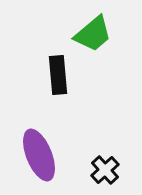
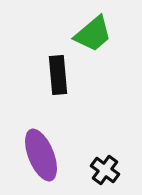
purple ellipse: moved 2 px right
black cross: rotated 12 degrees counterclockwise
